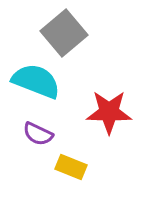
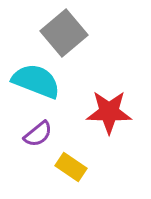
purple semicircle: rotated 64 degrees counterclockwise
yellow rectangle: rotated 12 degrees clockwise
